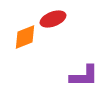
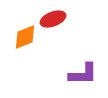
purple L-shape: moved 1 px left, 2 px up
